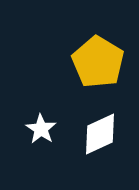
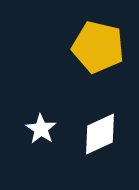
yellow pentagon: moved 15 px up; rotated 18 degrees counterclockwise
